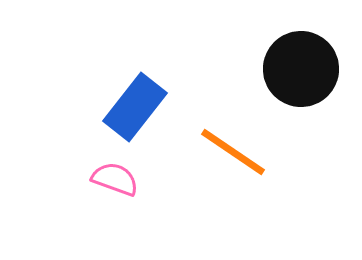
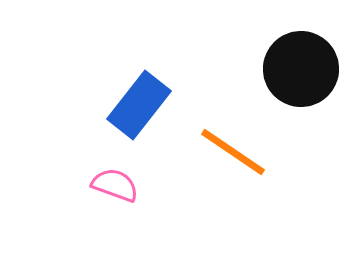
blue rectangle: moved 4 px right, 2 px up
pink semicircle: moved 6 px down
